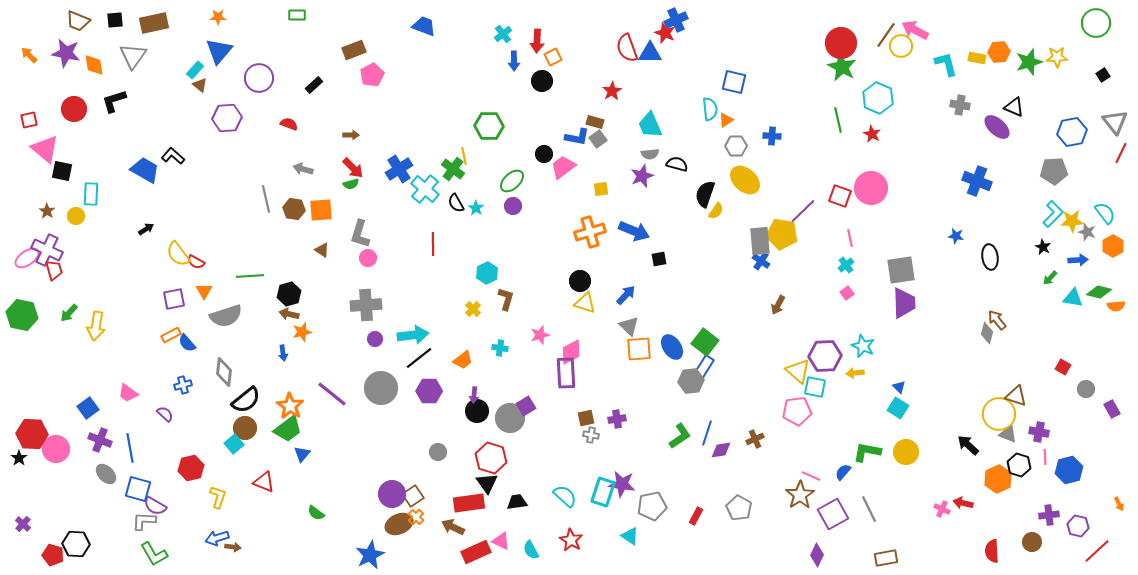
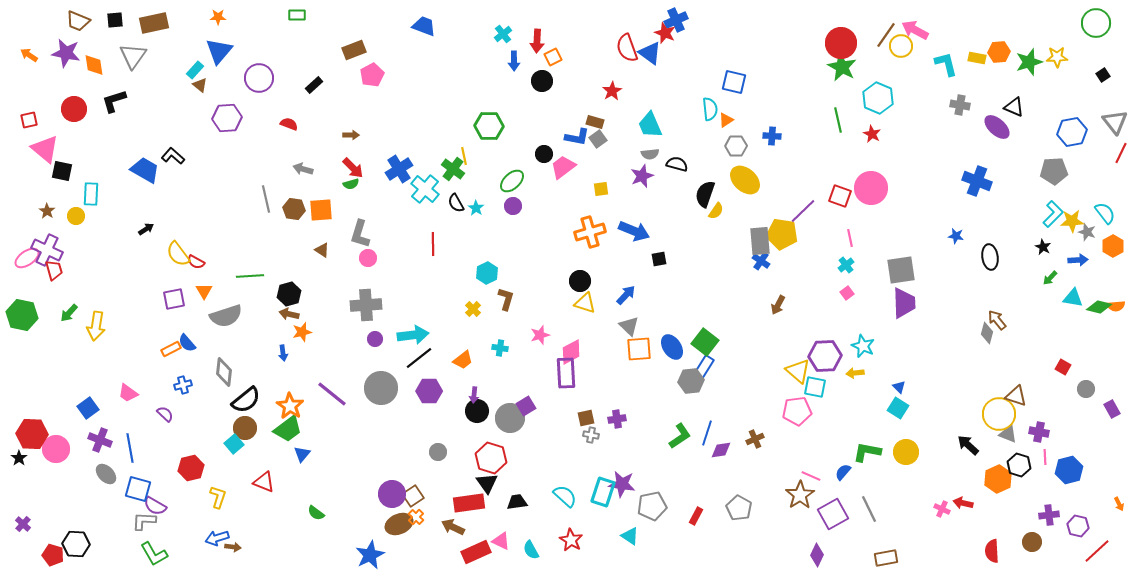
blue triangle at (650, 53): rotated 35 degrees clockwise
orange arrow at (29, 55): rotated 12 degrees counterclockwise
green diamond at (1099, 292): moved 15 px down
orange rectangle at (171, 335): moved 14 px down
